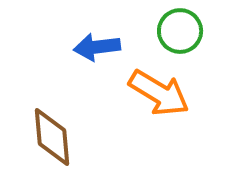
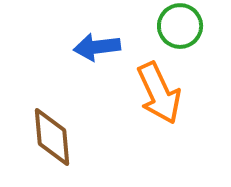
green circle: moved 5 px up
orange arrow: rotated 34 degrees clockwise
